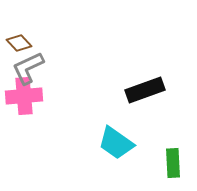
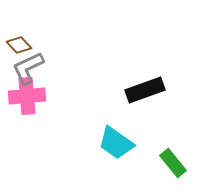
brown diamond: moved 2 px down
pink cross: moved 3 px right
green rectangle: rotated 36 degrees counterclockwise
